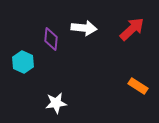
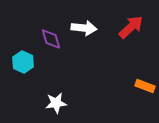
red arrow: moved 1 px left, 2 px up
purple diamond: rotated 20 degrees counterclockwise
orange rectangle: moved 7 px right; rotated 12 degrees counterclockwise
